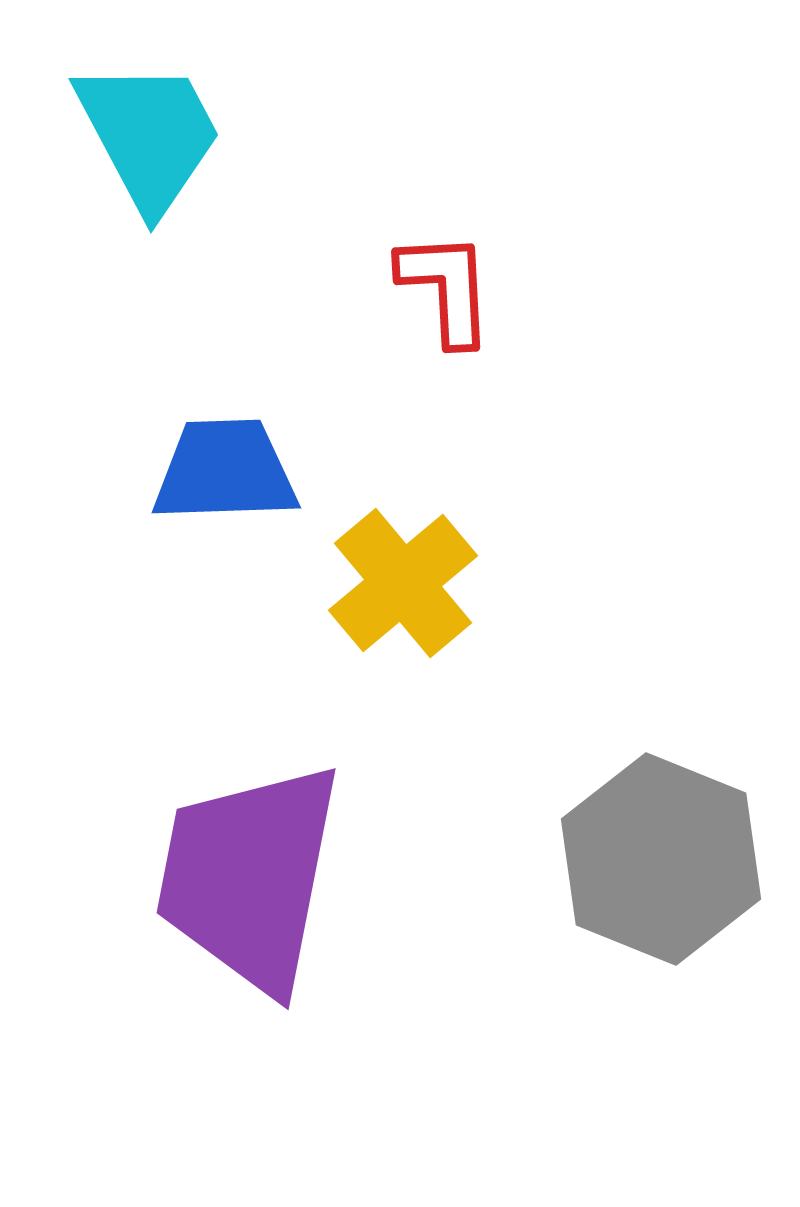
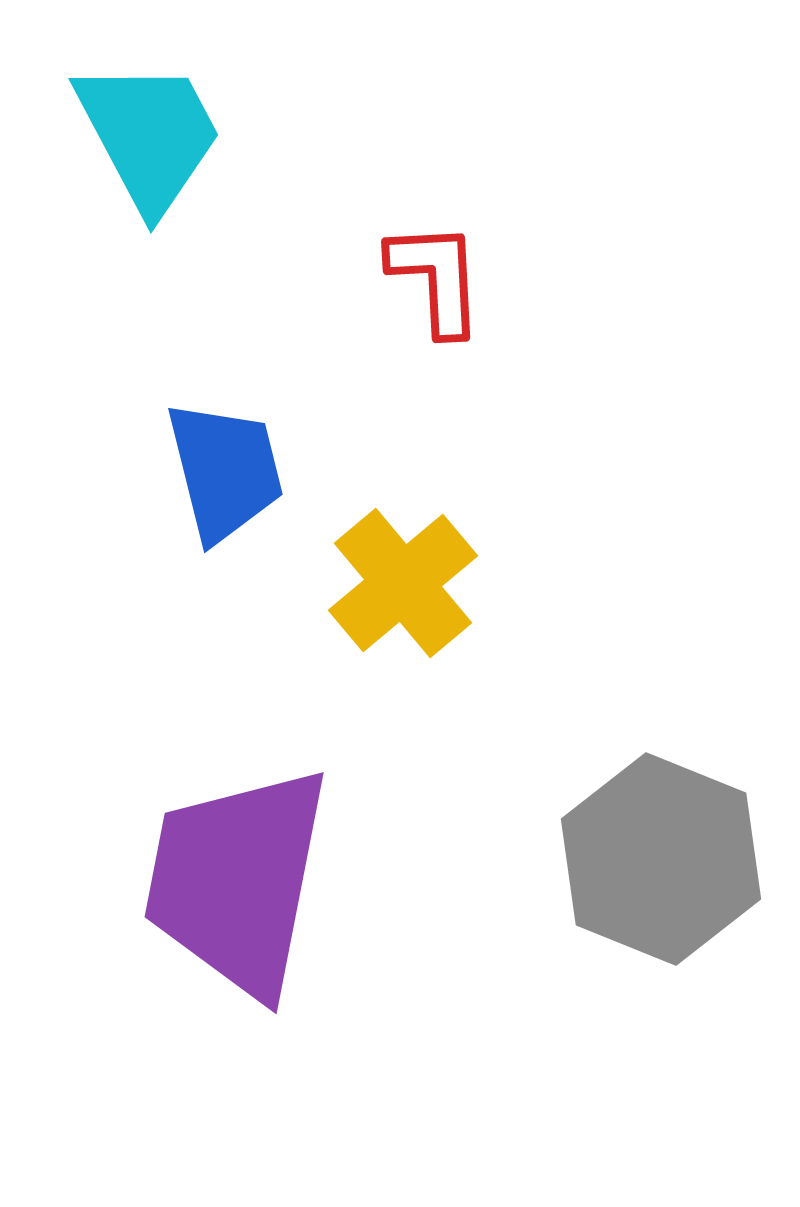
red L-shape: moved 10 px left, 10 px up
blue trapezoid: rotated 78 degrees clockwise
purple trapezoid: moved 12 px left, 4 px down
